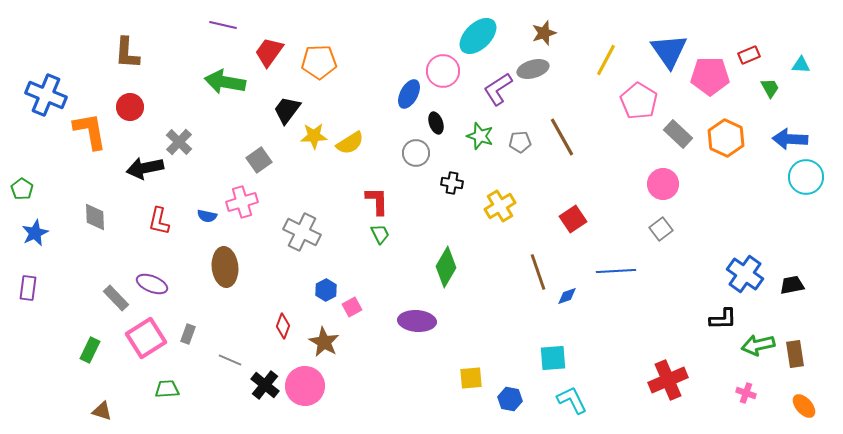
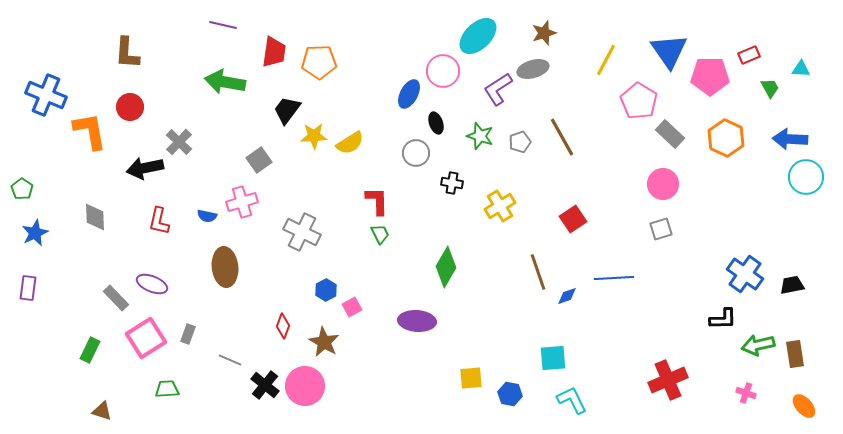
red trapezoid at (269, 52): moved 5 px right; rotated 152 degrees clockwise
cyan triangle at (801, 65): moved 4 px down
gray rectangle at (678, 134): moved 8 px left
gray pentagon at (520, 142): rotated 15 degrees counterclockwise
gray square at (661, 229): rotated 20 degrees clockwise
blue line at (616, 271): moved 2 px left, 7 px down
blue hexagon at (510, 399): moved 5 px up
